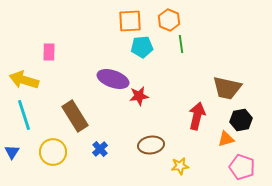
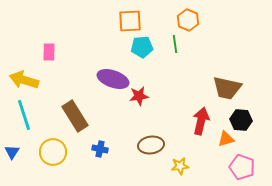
orange hexagon: moved 19 px right
green line: moved 6 px left
red arrow: moved 4 px right, 5 px down
black hexagon: rotated 15 degrees clockwise
blue cross: rotated 35 degrees counterclockwise
